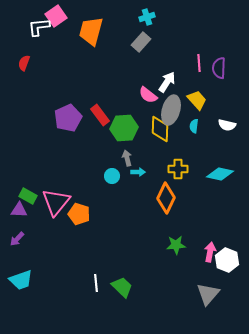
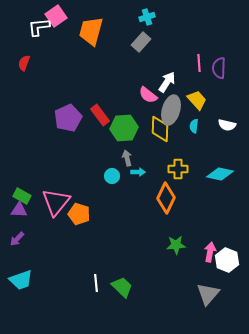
green rectangle: moved 6 px left
